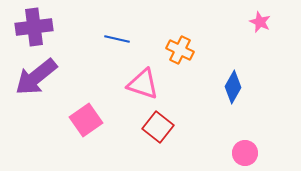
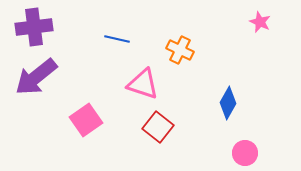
blue diamond: moved 5 px left, 16 px down
